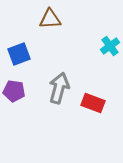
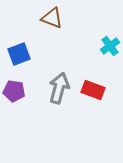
brown triangle: moved 2 px right, 1 px up; rotated 25 degrees clockwise
red rectangle: moved 13 px up
